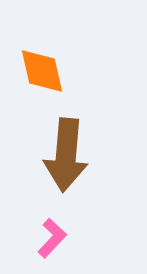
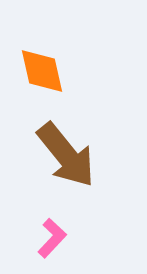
brown arrow: rotated 44 degrees counterclockwise
